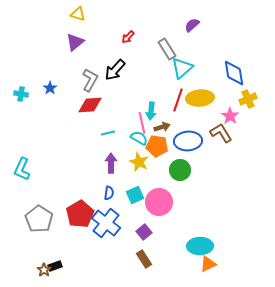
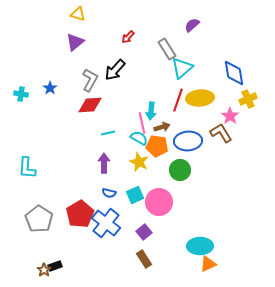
purple arrow: moved 7 px left
cyan L-shape: moved 5 px right, 1 px up; rotated 20 degrees counterclockwise
blue semicircle: rotated 96 degrees clockwise
